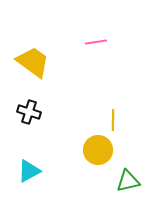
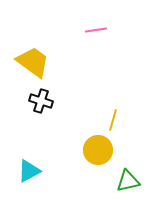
pink line: moved 12 px up
black cross: moved 12 px right, 11 px up
yellow line: rotated 15 degrees clockwise
